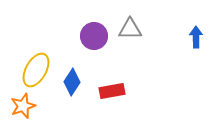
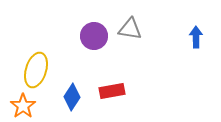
gray triangle: rotated 10 degrees clockwise
yellow ellipse: rotated 12 degrees counterclockwise
blue diamond: moved 15 px down
orange star: rotated 15 degrees counterclockwise
